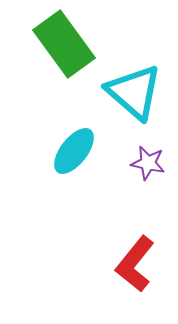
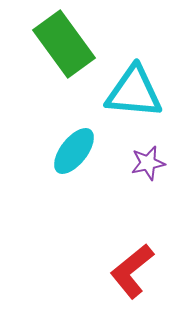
cyan triangle: rotated 36 degrees counterclockwise
purple star: rotated 24 degrees counterclockwise
red L-shape: moved 3 px left, 7 px down; rotated 12 degrees clockwise
